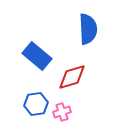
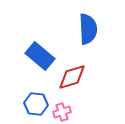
blue rectangle: moved 3 px right
blue hexagon: rotated 15 degrees clockwise
